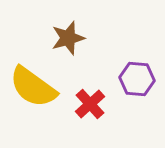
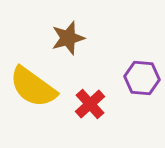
purple hexagon: moved 5 px right, 1 px up
